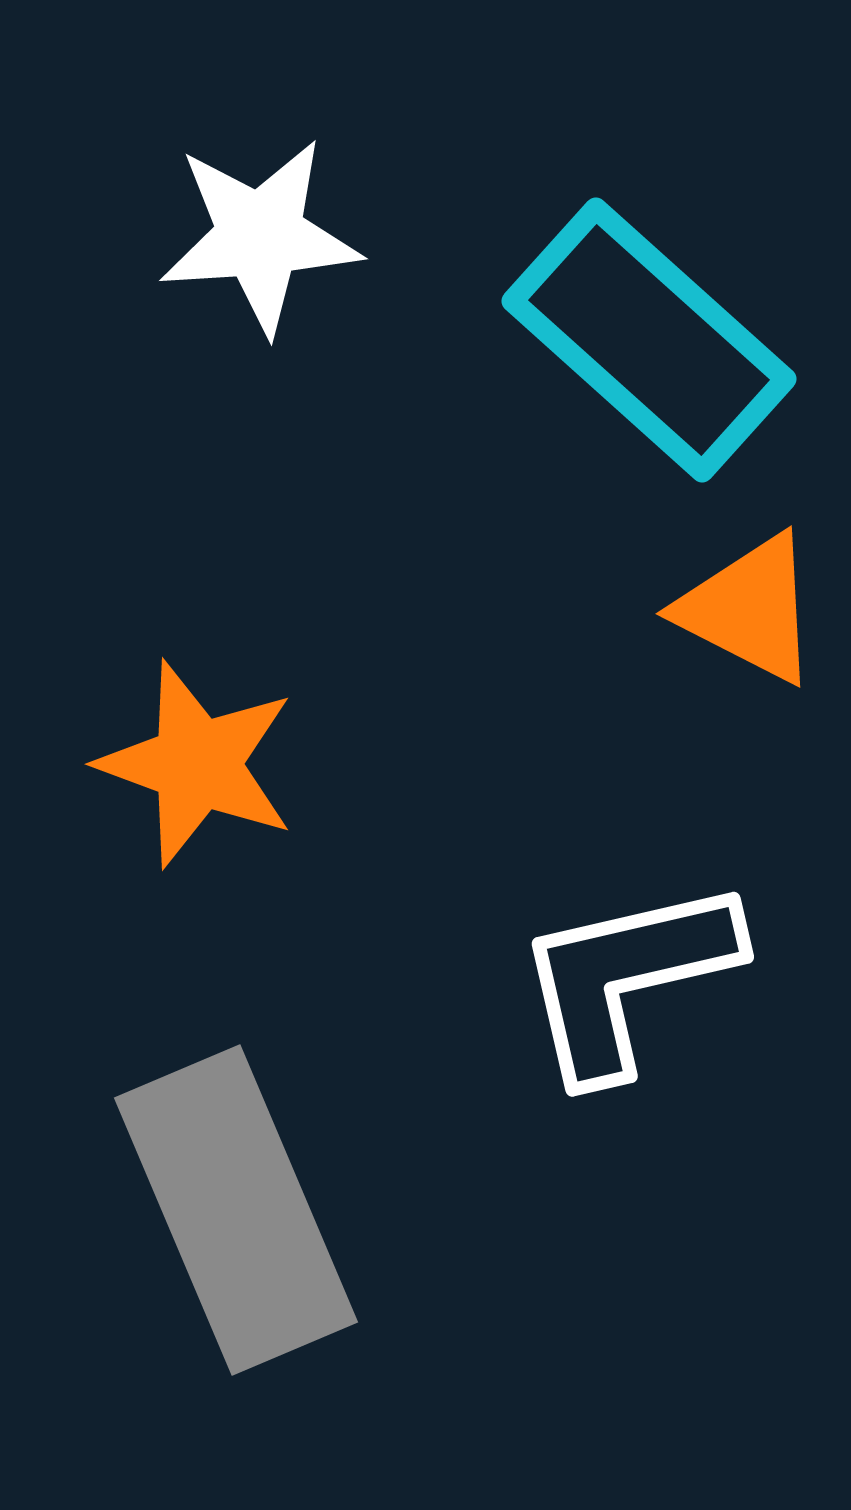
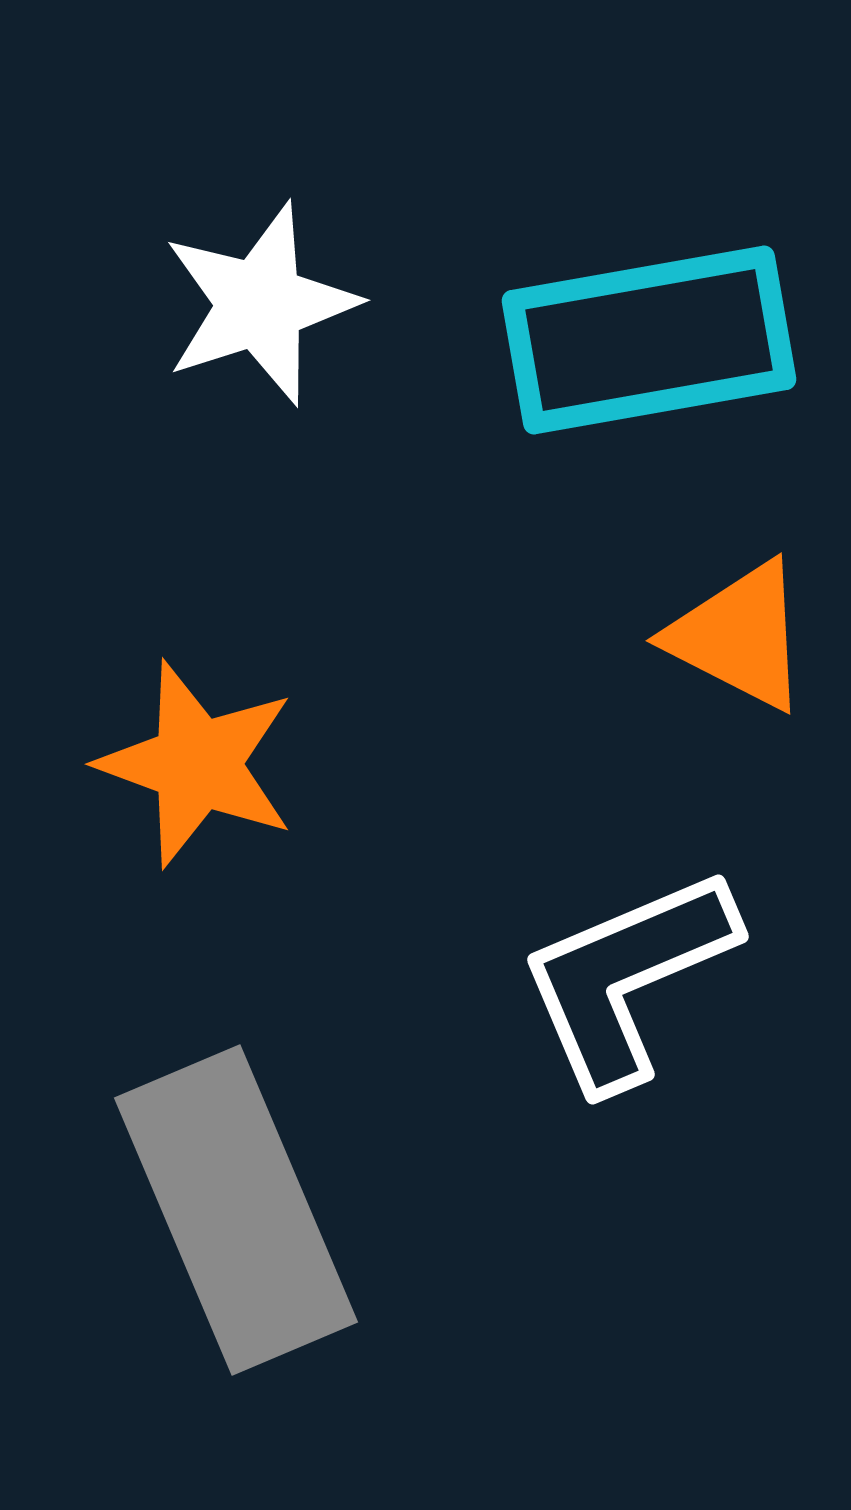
white star: moved 68 px down; rotated 14 degrees counterclockwise
cyan rectangle: rotated 52 degrees counterclockwise
orange triangle: moved 10 px left, 27 px down
white L-shape: rotated 10 degrees counterclockwise
